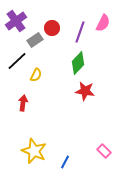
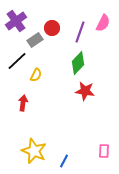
pink rectangle: rotated 48 degrees clockwise
blue line: moved 1 px left, 1 px up
